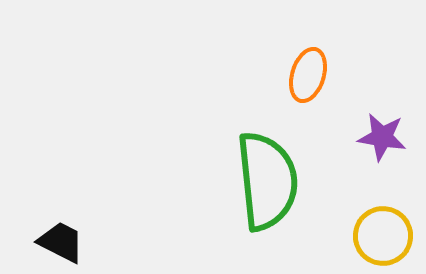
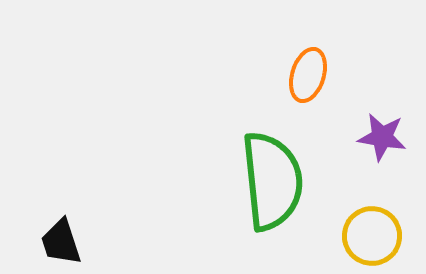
green semicircle: moved 5 px right
yellow circle: moved 11 px left
black trapezoid: rotated 135 degrees counterclockwise
